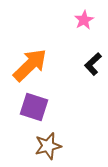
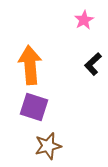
orange arrow: rotated 51 degrees counterclockwise
